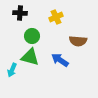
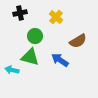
black cross: rotated 16 degrees counterclockwise
yellow cross: rotated 24 degrees counterclockwise
green circle: moved 3 px right
brown semicircle: rotated 36 degrees counterclockwise
cyan arrow: rotated 80 degrees clockwise
